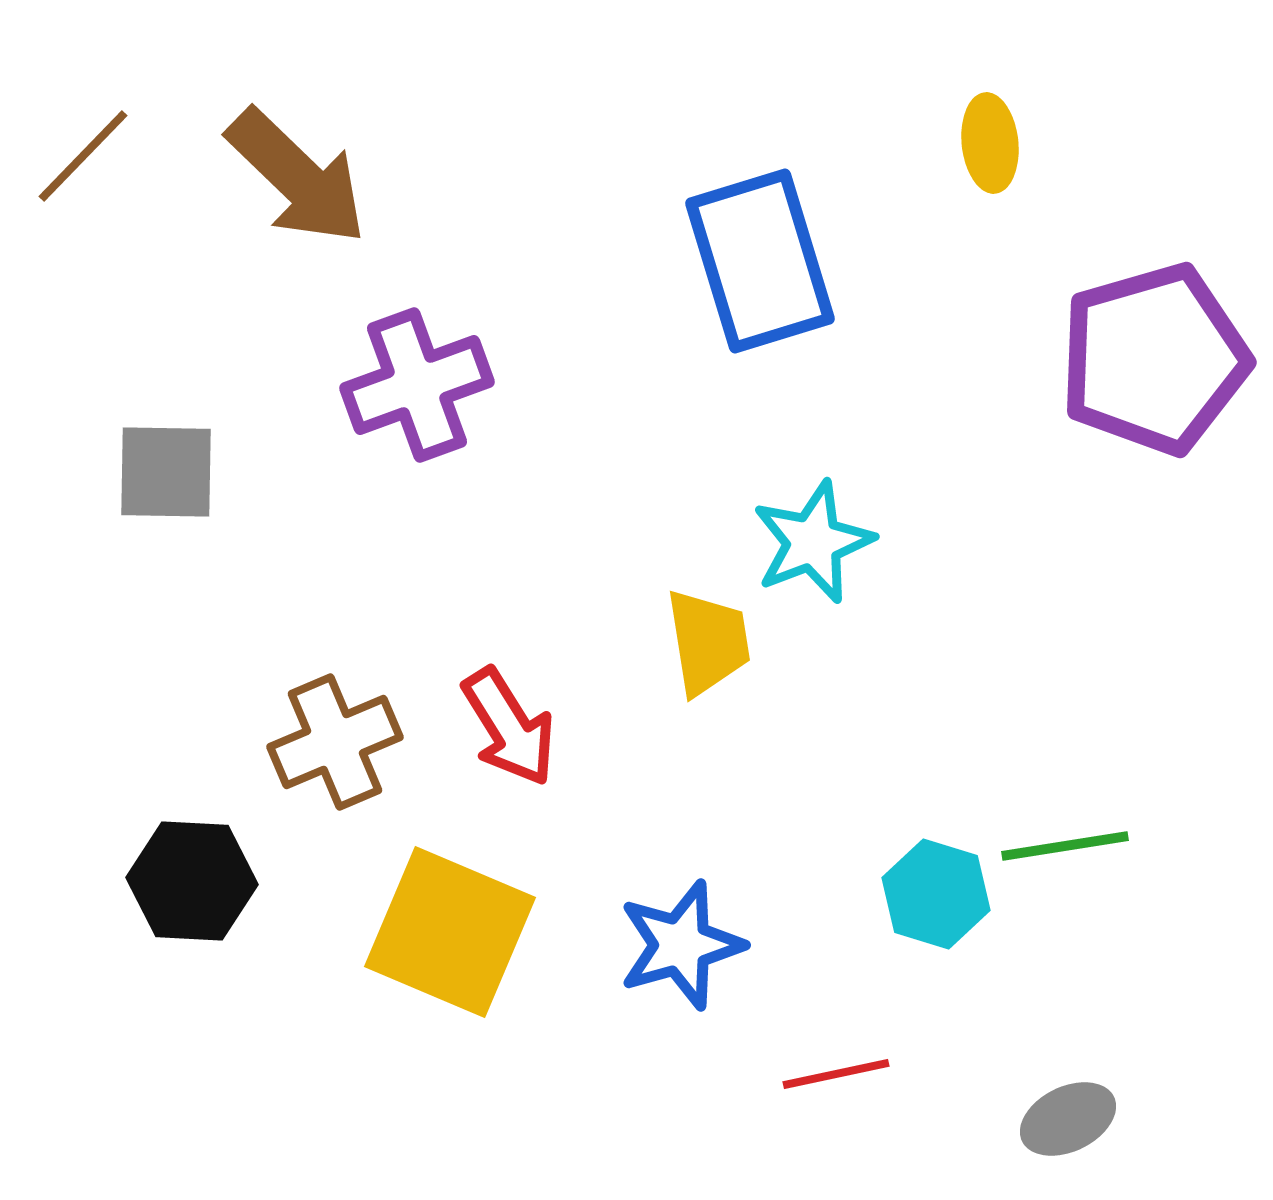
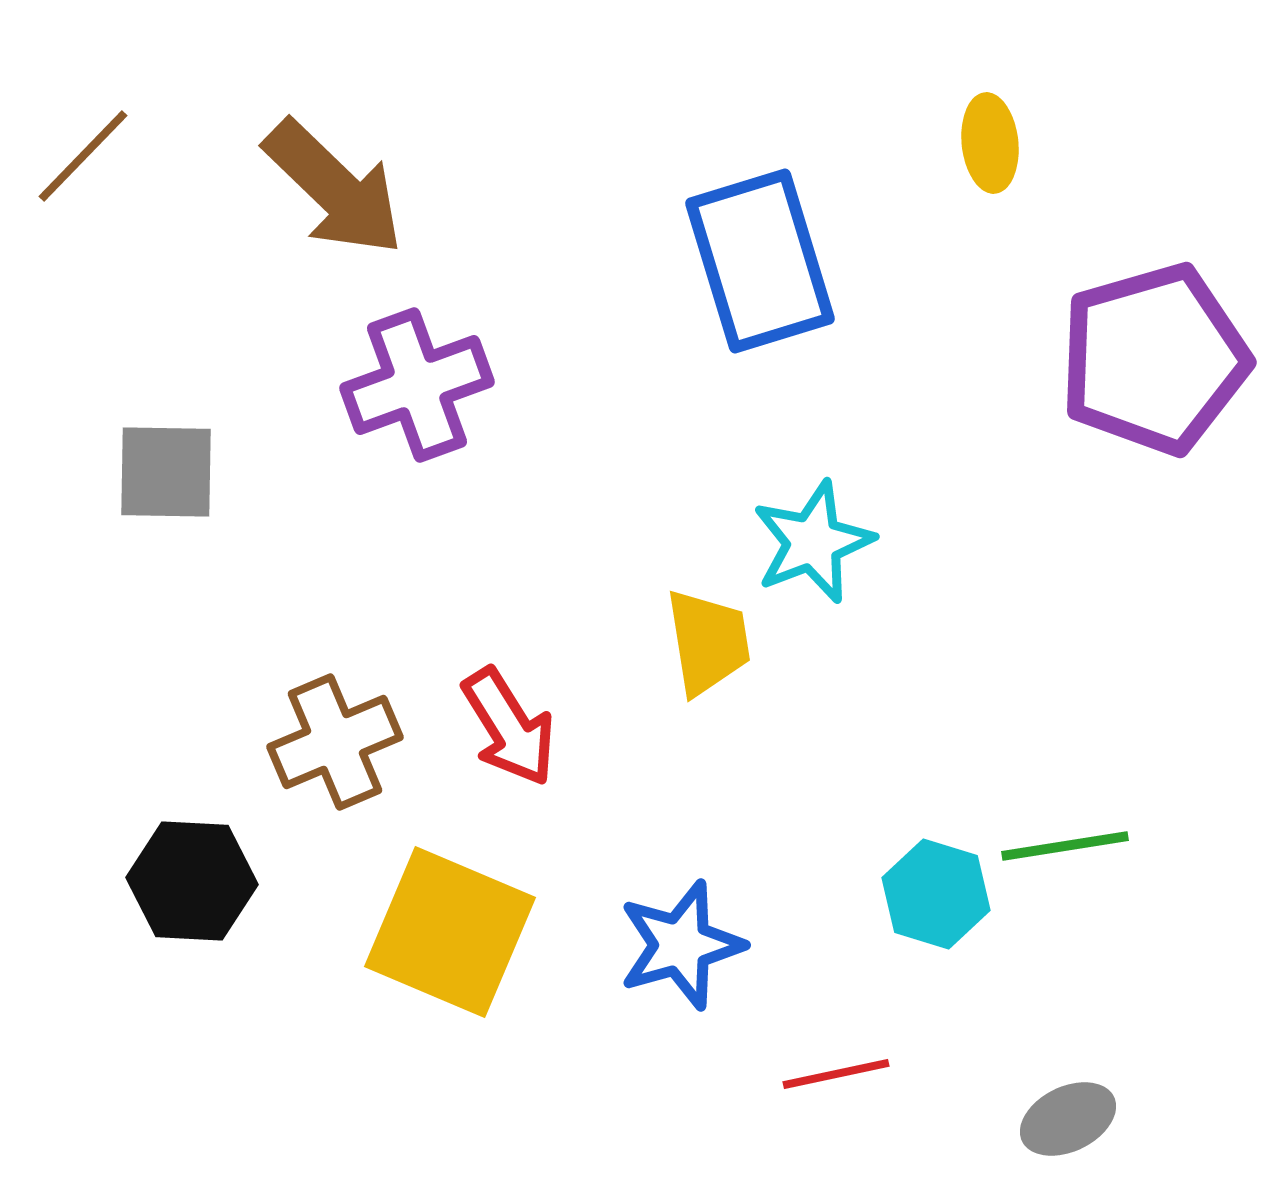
brown arrow: moved 37 px right, 11 px down
